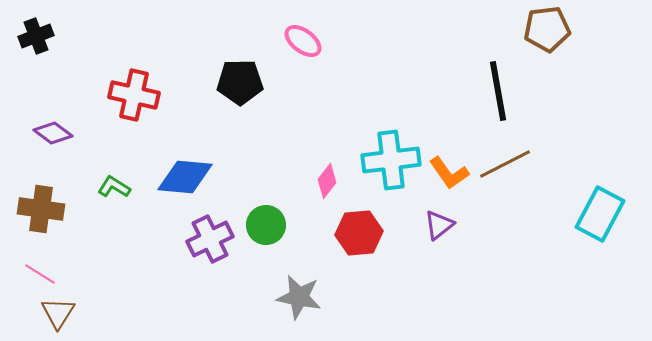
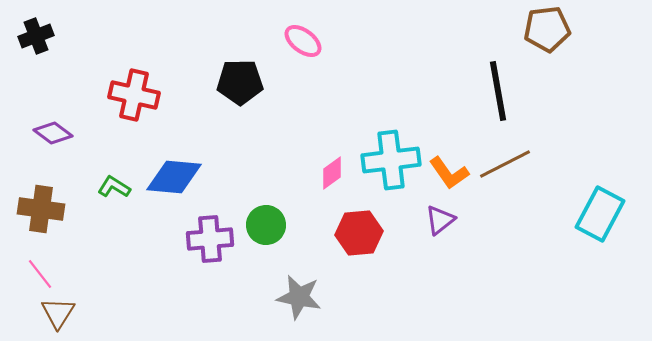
blue diamond: moved 11 px left
pink diamond: moved 5 px right, 8 px up; rotated 16 degrees clockwise
purple triangle: moved 1 px right, 5 px up
purple cross: rotated 21 degrees clockwise
pink line: rotated 20 degrees clockwise
